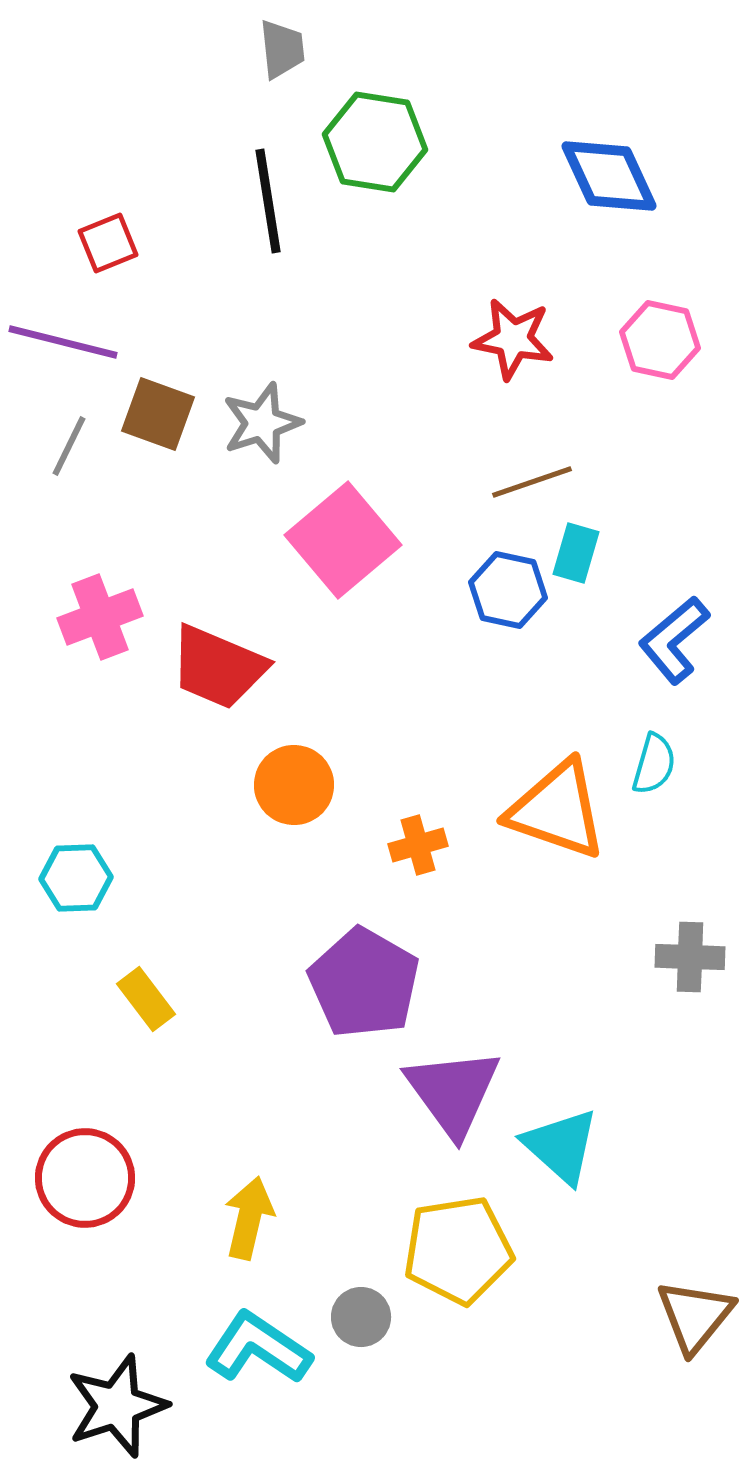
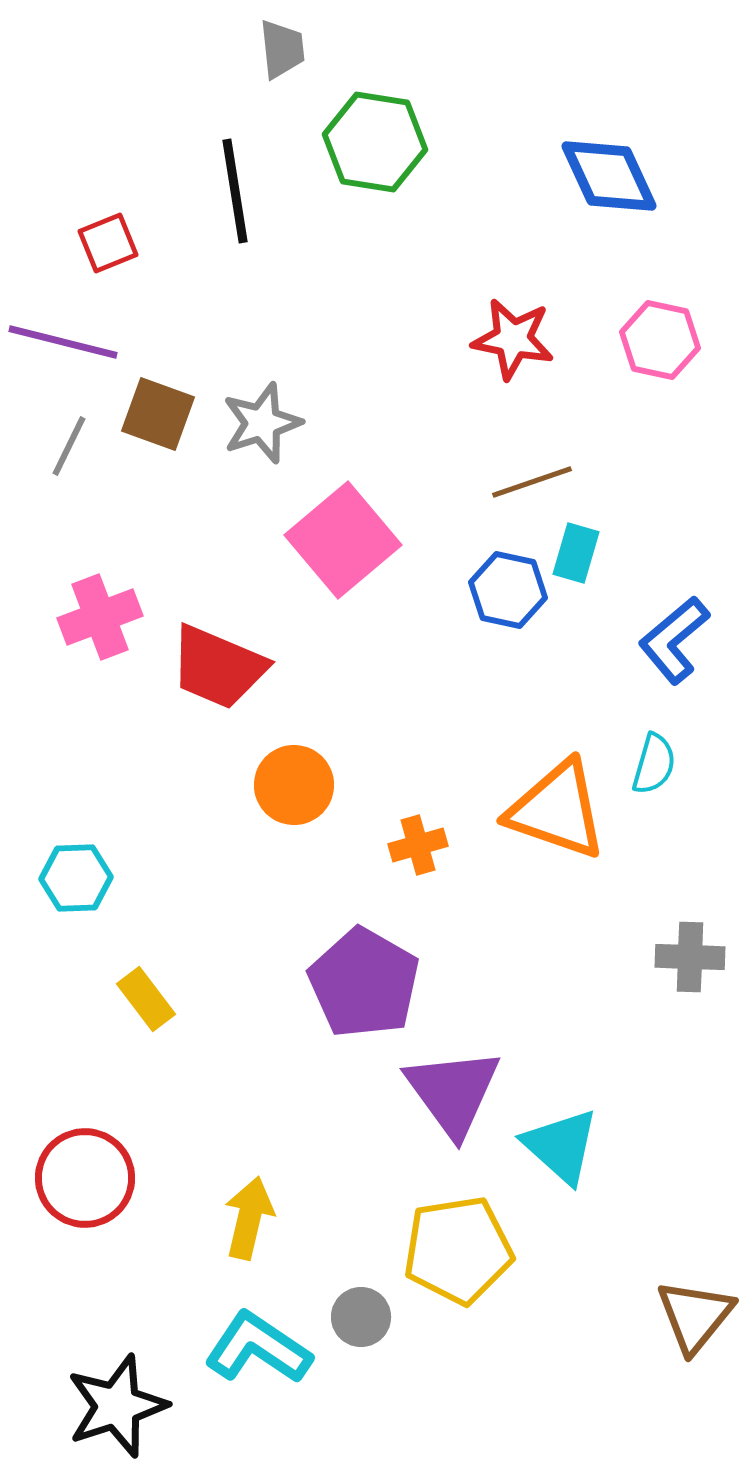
black line: moved 33 px left, 10 px up
